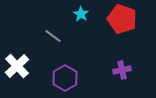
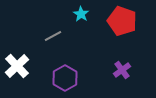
red pentagon: moved 2 px down
gray line: rotated 66 degrees counterclockwise
purple cross: rotated 24 degrees counterclockwise
